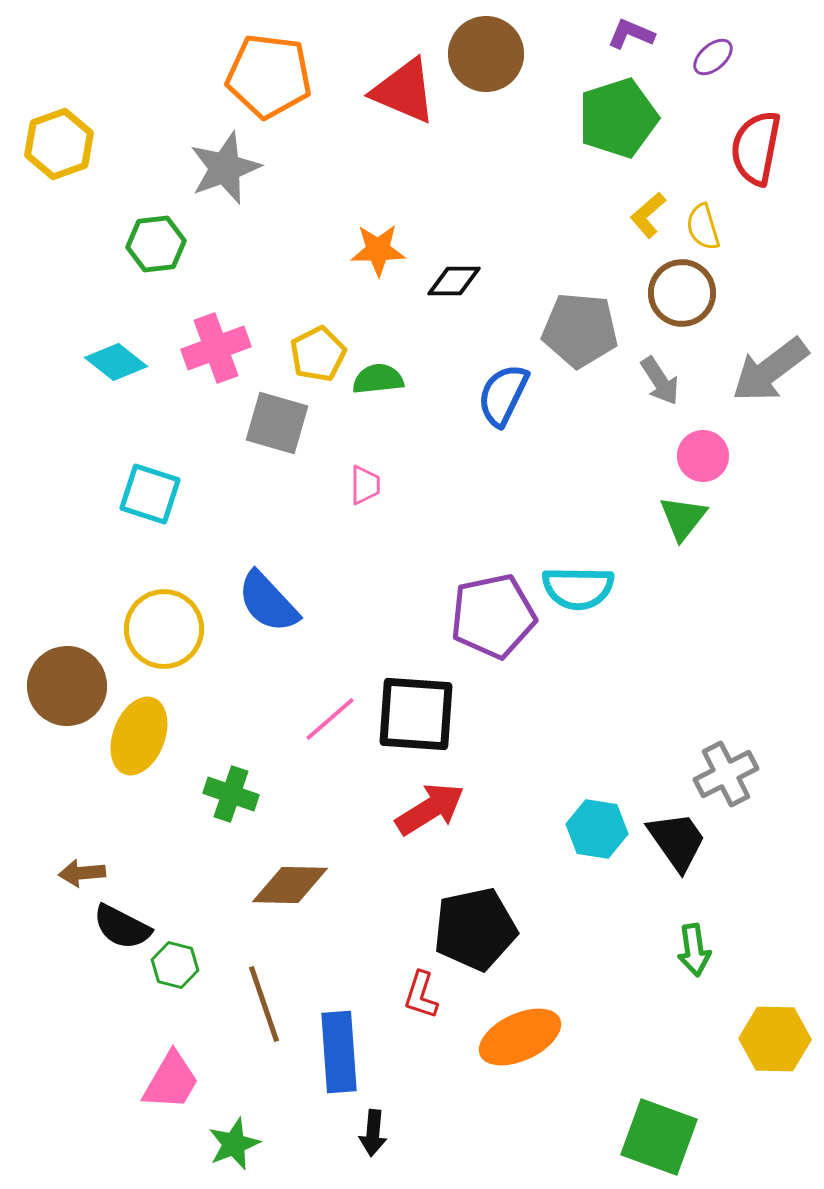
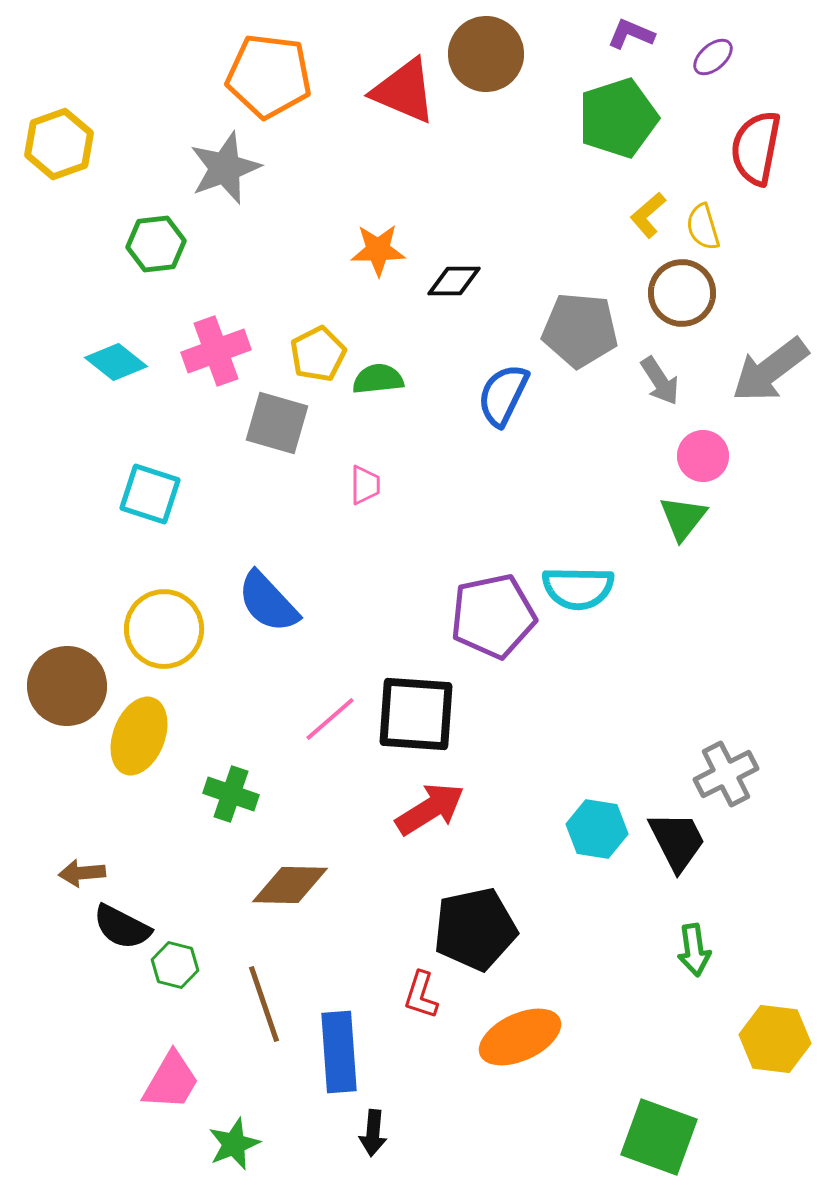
pink cross at (216, 348): moved 3 px down
black trapezoid at (677, 841): rotated 8 degrees clockwise
yellow hexagon at (775, 1039): rotated 6 degrees clockwise
